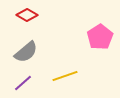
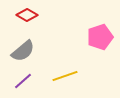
pink pentagon: rotated 15 degrees clockwise
gray semicircle: moved 3 px left, 1 px up
purple line: moved 2 px up
